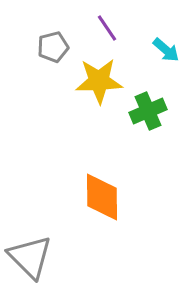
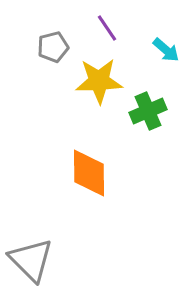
orange diamond: moved 13 px left, 24 px up
gray triangle: moved 1 px right, 3 px down
